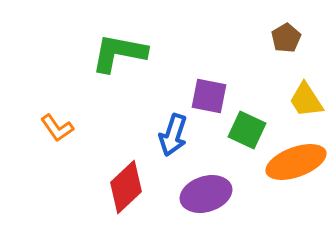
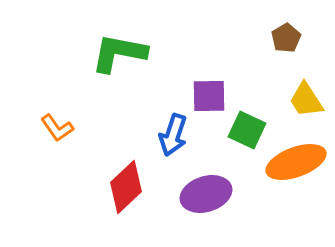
purple square: rotated 12 degrees counterclockwise
